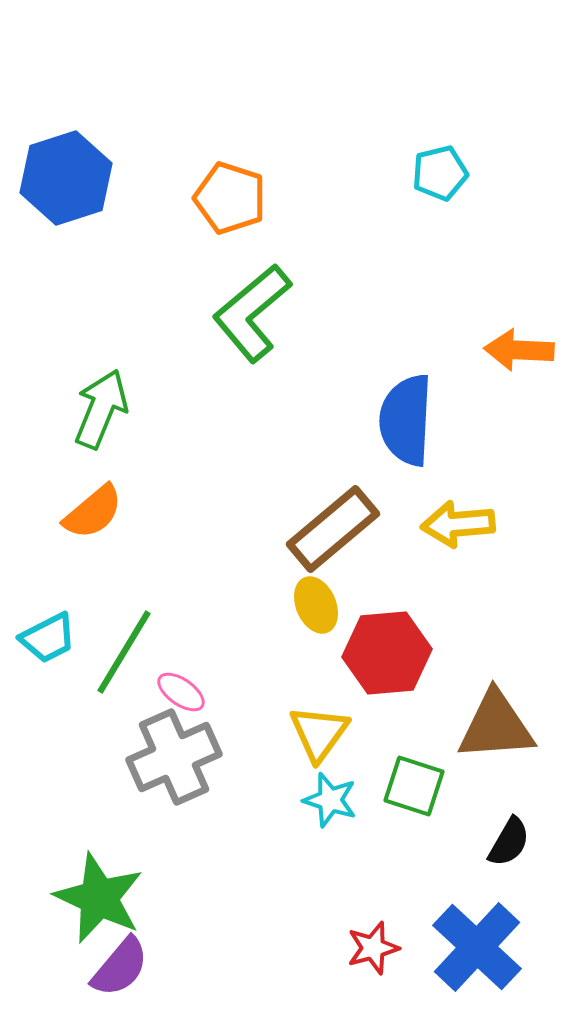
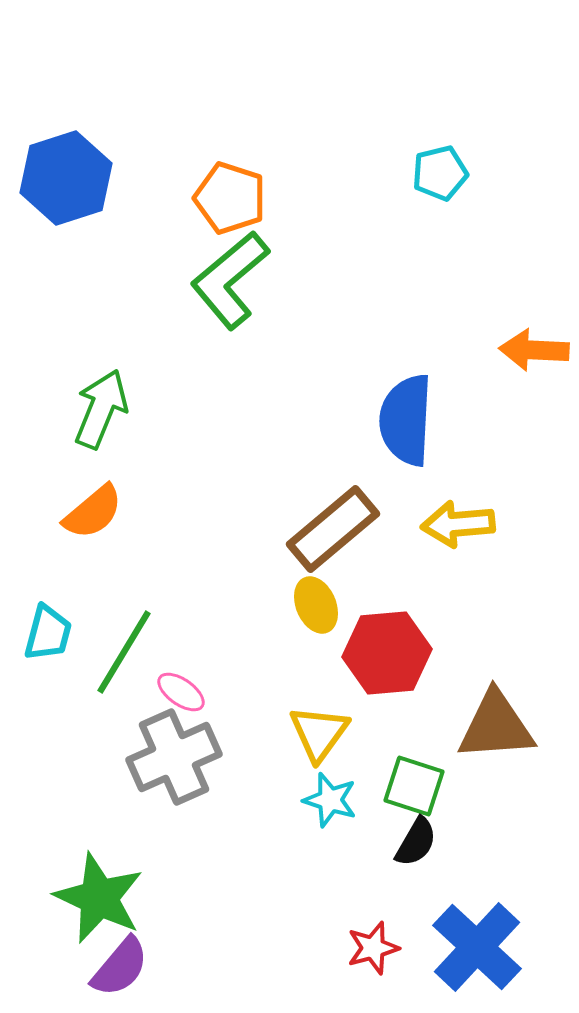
green L-shape: moved 22 px left, 33 px up
orange arrow: moved 15 px right
cyan trapezoid: moved 5 px up; rotated 48 degrees counterclockwise
black semicircle: moved 93 px left
